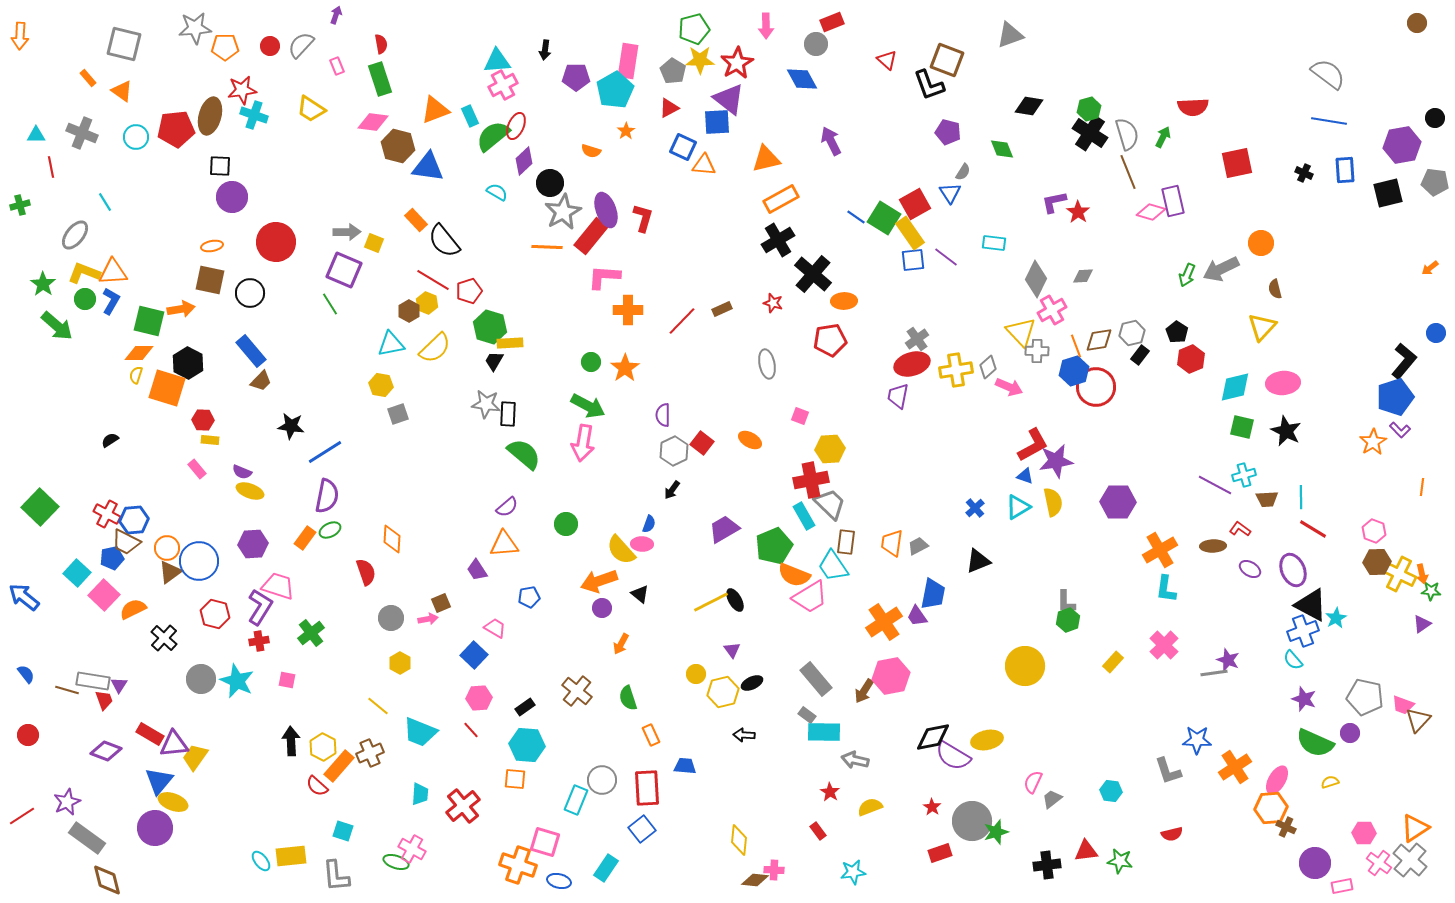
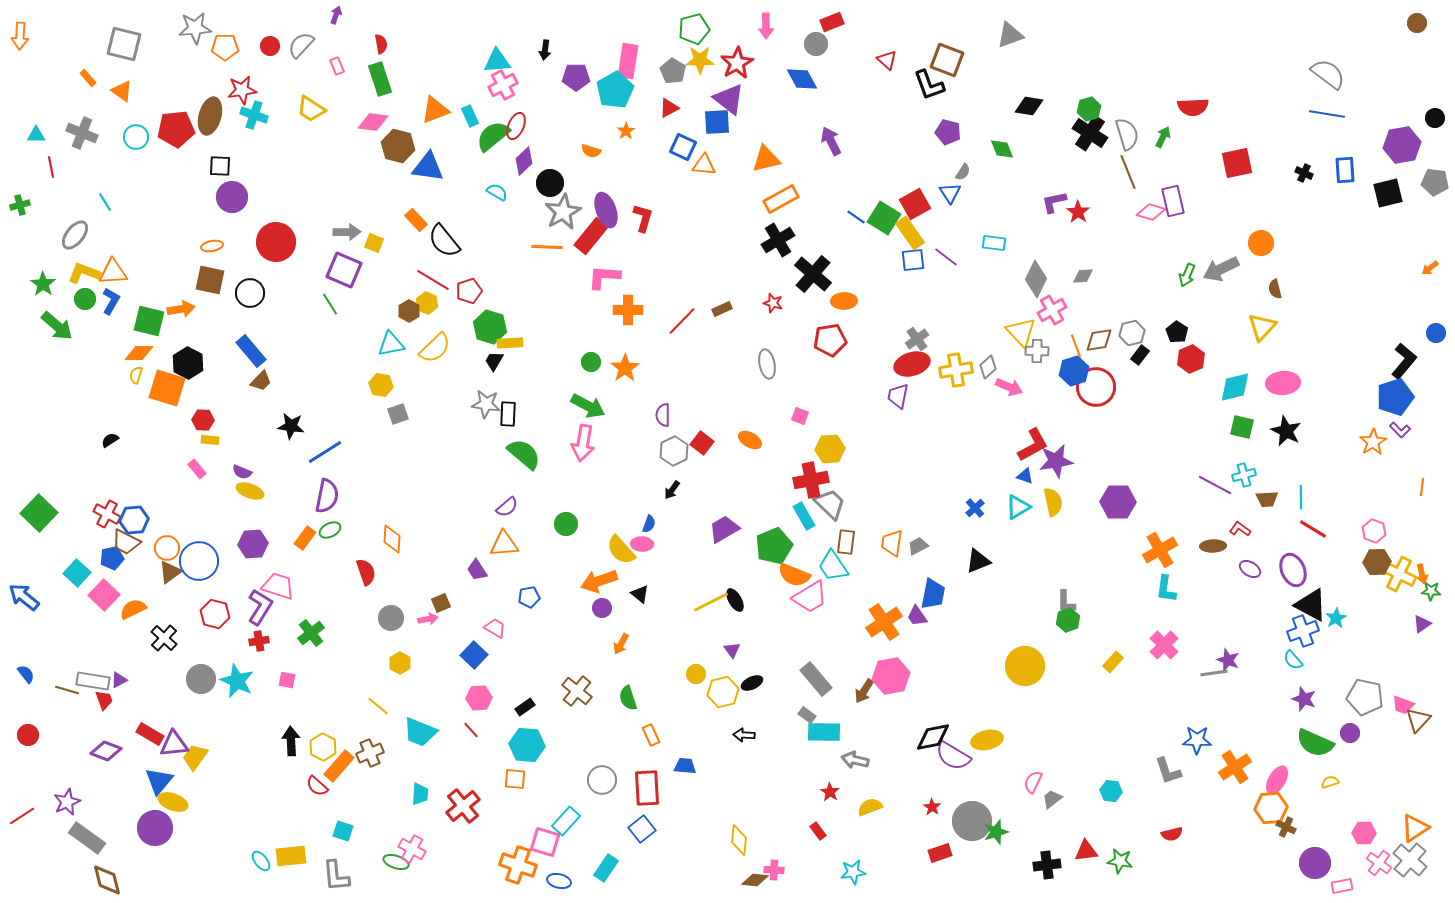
blue line at (1329, 121): moved 2 px left, 7 px up
green square at (40, 507): moved 1 px left, 6 px down
purple triangle at (119, 685): moved 5 px up; rotated 30 degrees clockwise
cyan rectangle at (576, 800): moved 10 px left, 21 px down; rotated 20 degrees clockwise
